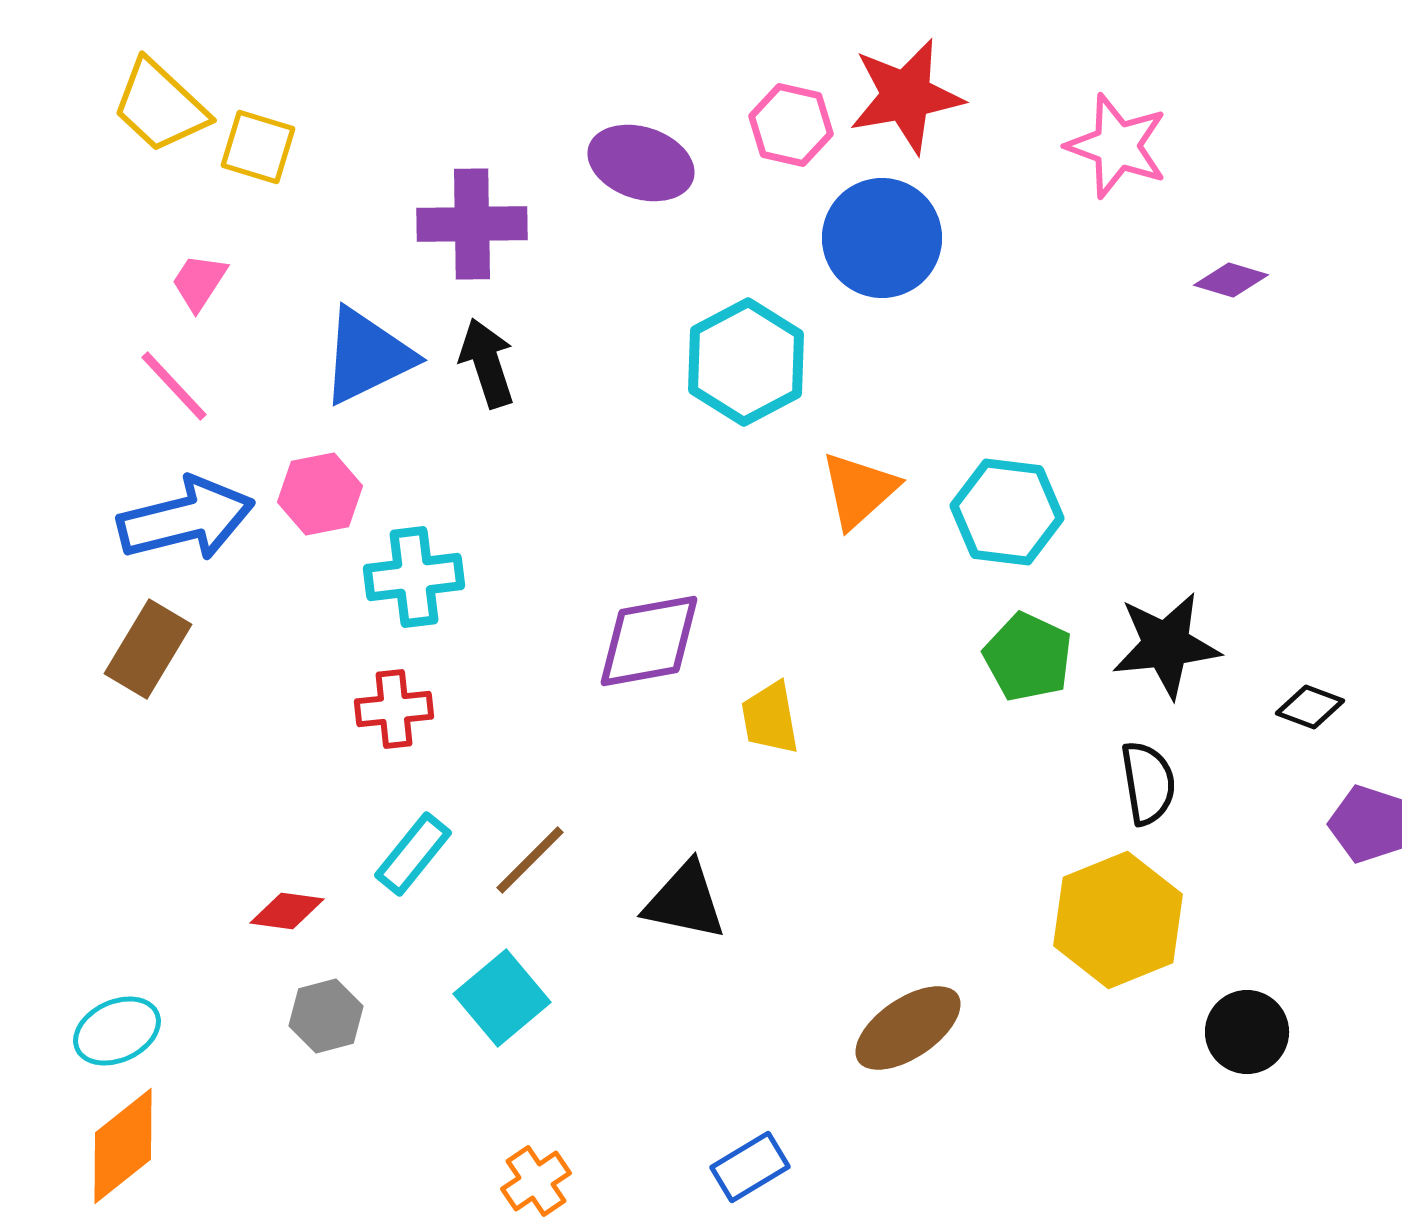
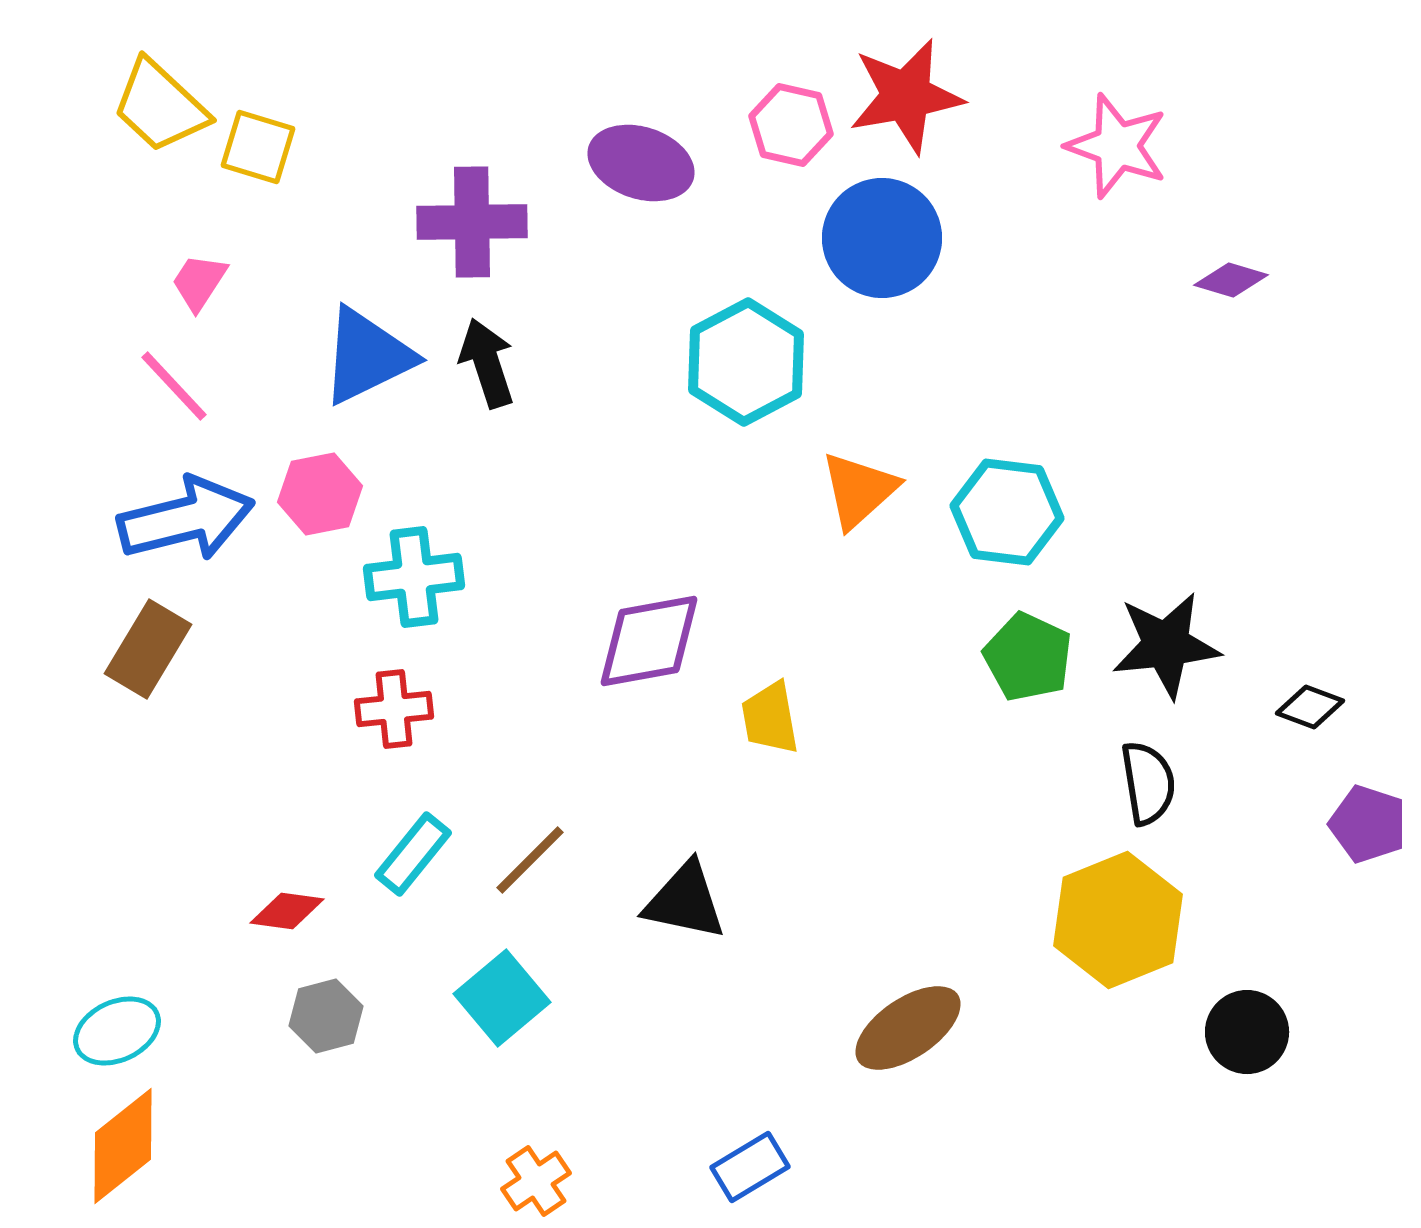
purple cross at (472, 224): moved 2 px up
